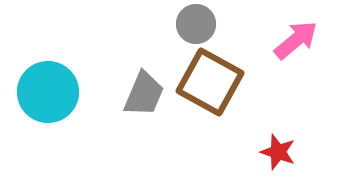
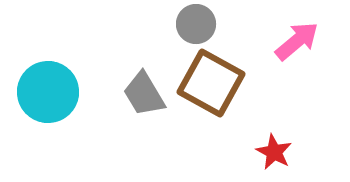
pink arrow: moved 1 px right, 1 px down
brown square: moved 1 px right, 1 px down
gray trapezoid: rotated 126 degrees clockwise
red star: moved 4 px left; rotated 9 degrees clockwise
